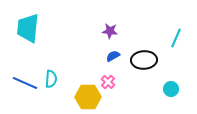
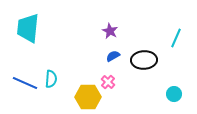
purple star: rotated 21 degrees clockwise
cyan circle: moved 3 px right, 5 px down
